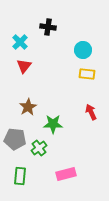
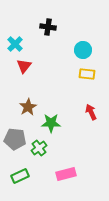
cyan cross: moved 5 px left, 2 px down
green star: moved 2 px left, 1 px up
green rectangle: rotated 60 degrees clockwise
